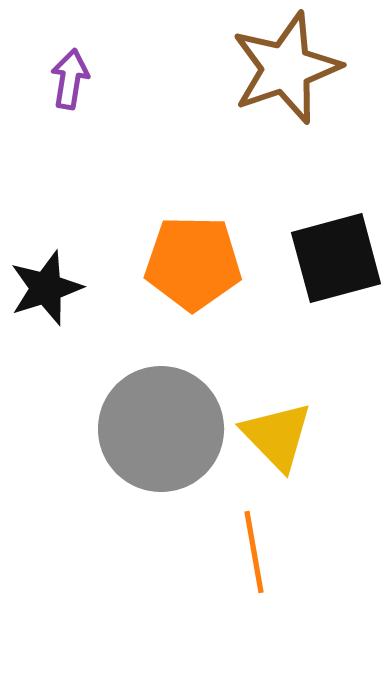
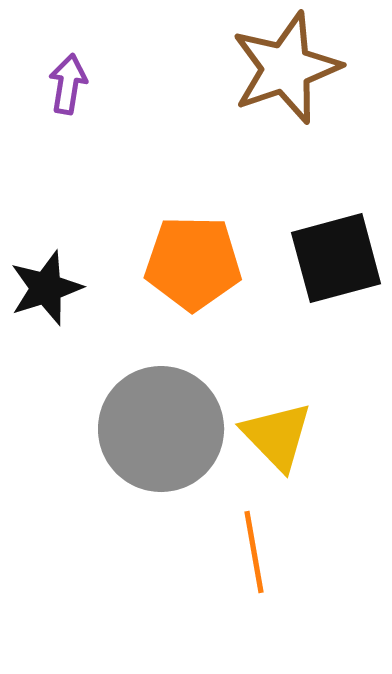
purple arrow: moved 2 px left, 5 px down
